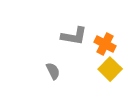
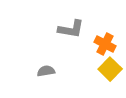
gray L-shape: moved 3 px left, 7 px up
gray semicircle: moved 7 px left; rotated 72 degrees counterclockwise
